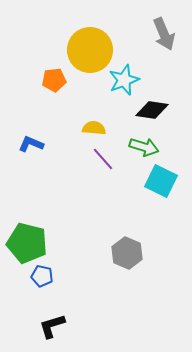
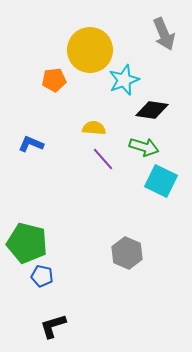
black L-shape: moved 1 px right
